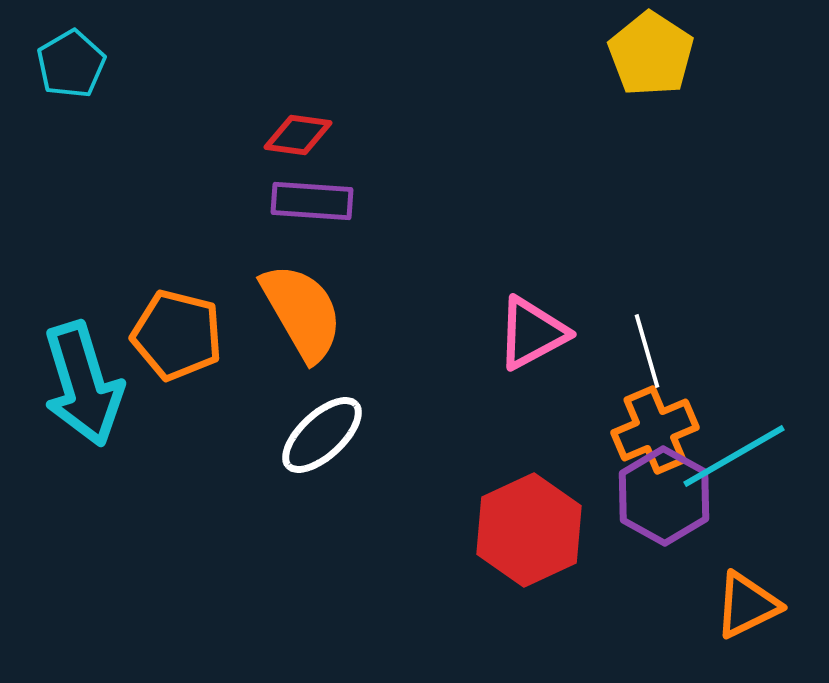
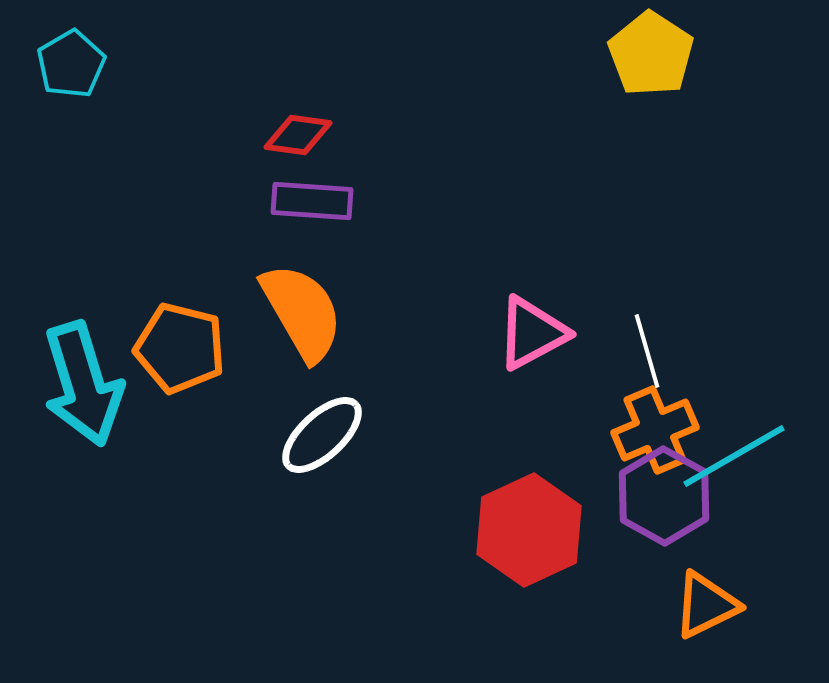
orange pentagon: moved 3 px right, 13 px down
orange triangle: moved 41 px left
